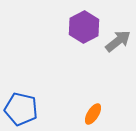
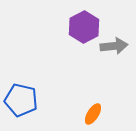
gray arrow: moved 4 px left, 5 px down; rotated 32 degrees clockwise
blue pentagon: moved 9 px up
